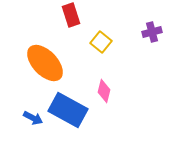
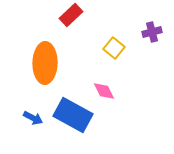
red rectangle: rotated 65 degrees clockwise
yellow square: moved 13 px right, 6 px down
orange ellipse: rotated 45 degrees clockwise
pink diamond: rotated 40 degrees counterclockwise
blue rectangle: moved 5 px right, 5 px down
